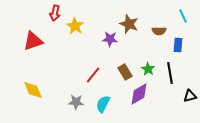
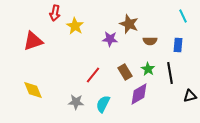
brown semicircle: moved 9 px left, 10 px down
